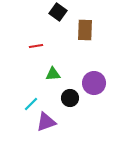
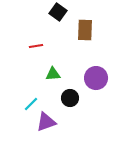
purple circle: moved 2 px right, 5 px up
